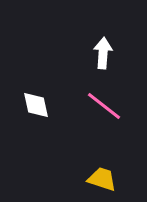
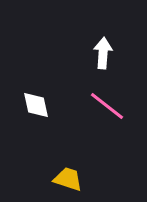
pink line: moved 3 px right
yellow trapezoid: moved 34 px left
